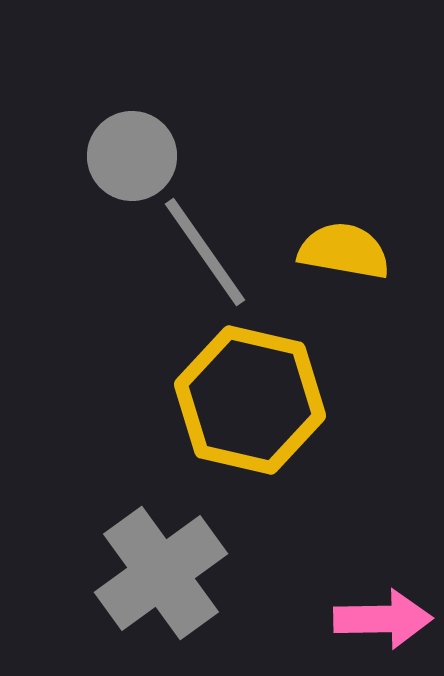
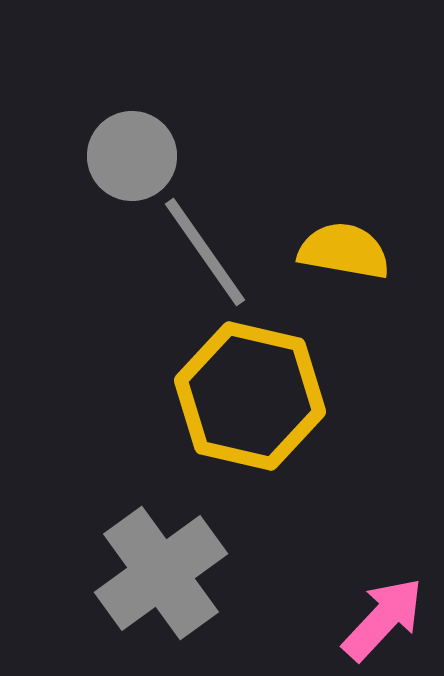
yellow hexagon: moved 4 px up
pink arrow: rotated 46 degrees counterclockwise
